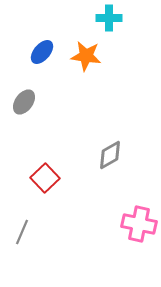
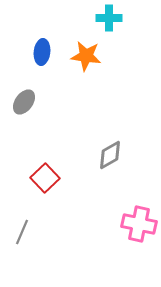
blue ellipse: rotated 35 degrees counterclockwise
